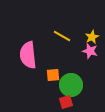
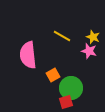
yellow star: moved 1 px right; rotated 24 degrees counterclockwise
pink star: moved 1 px left
orange square: rotated 24 degrees counterclockwise
green circle: moved 3 px down
